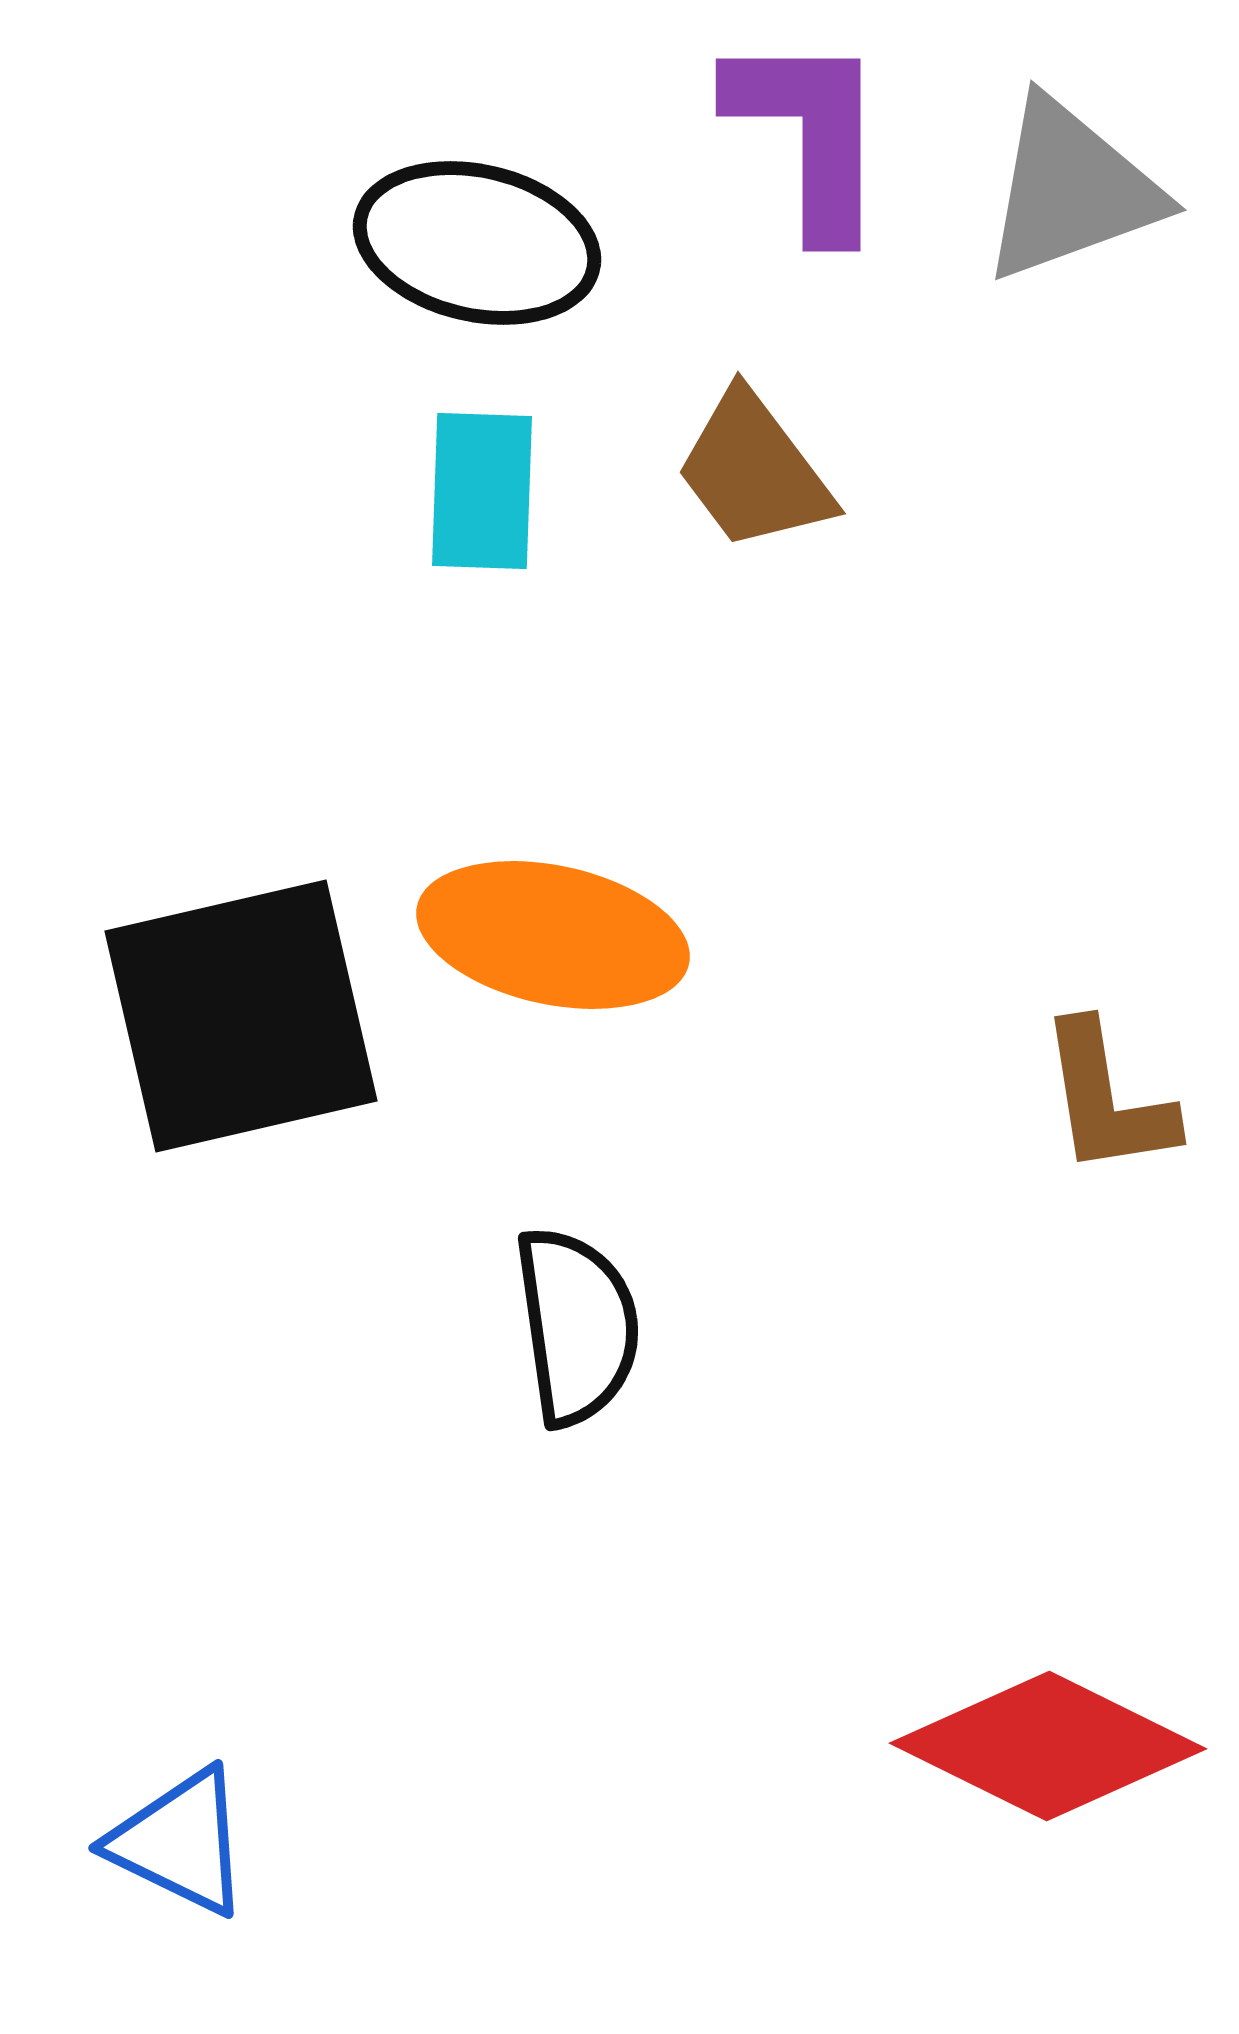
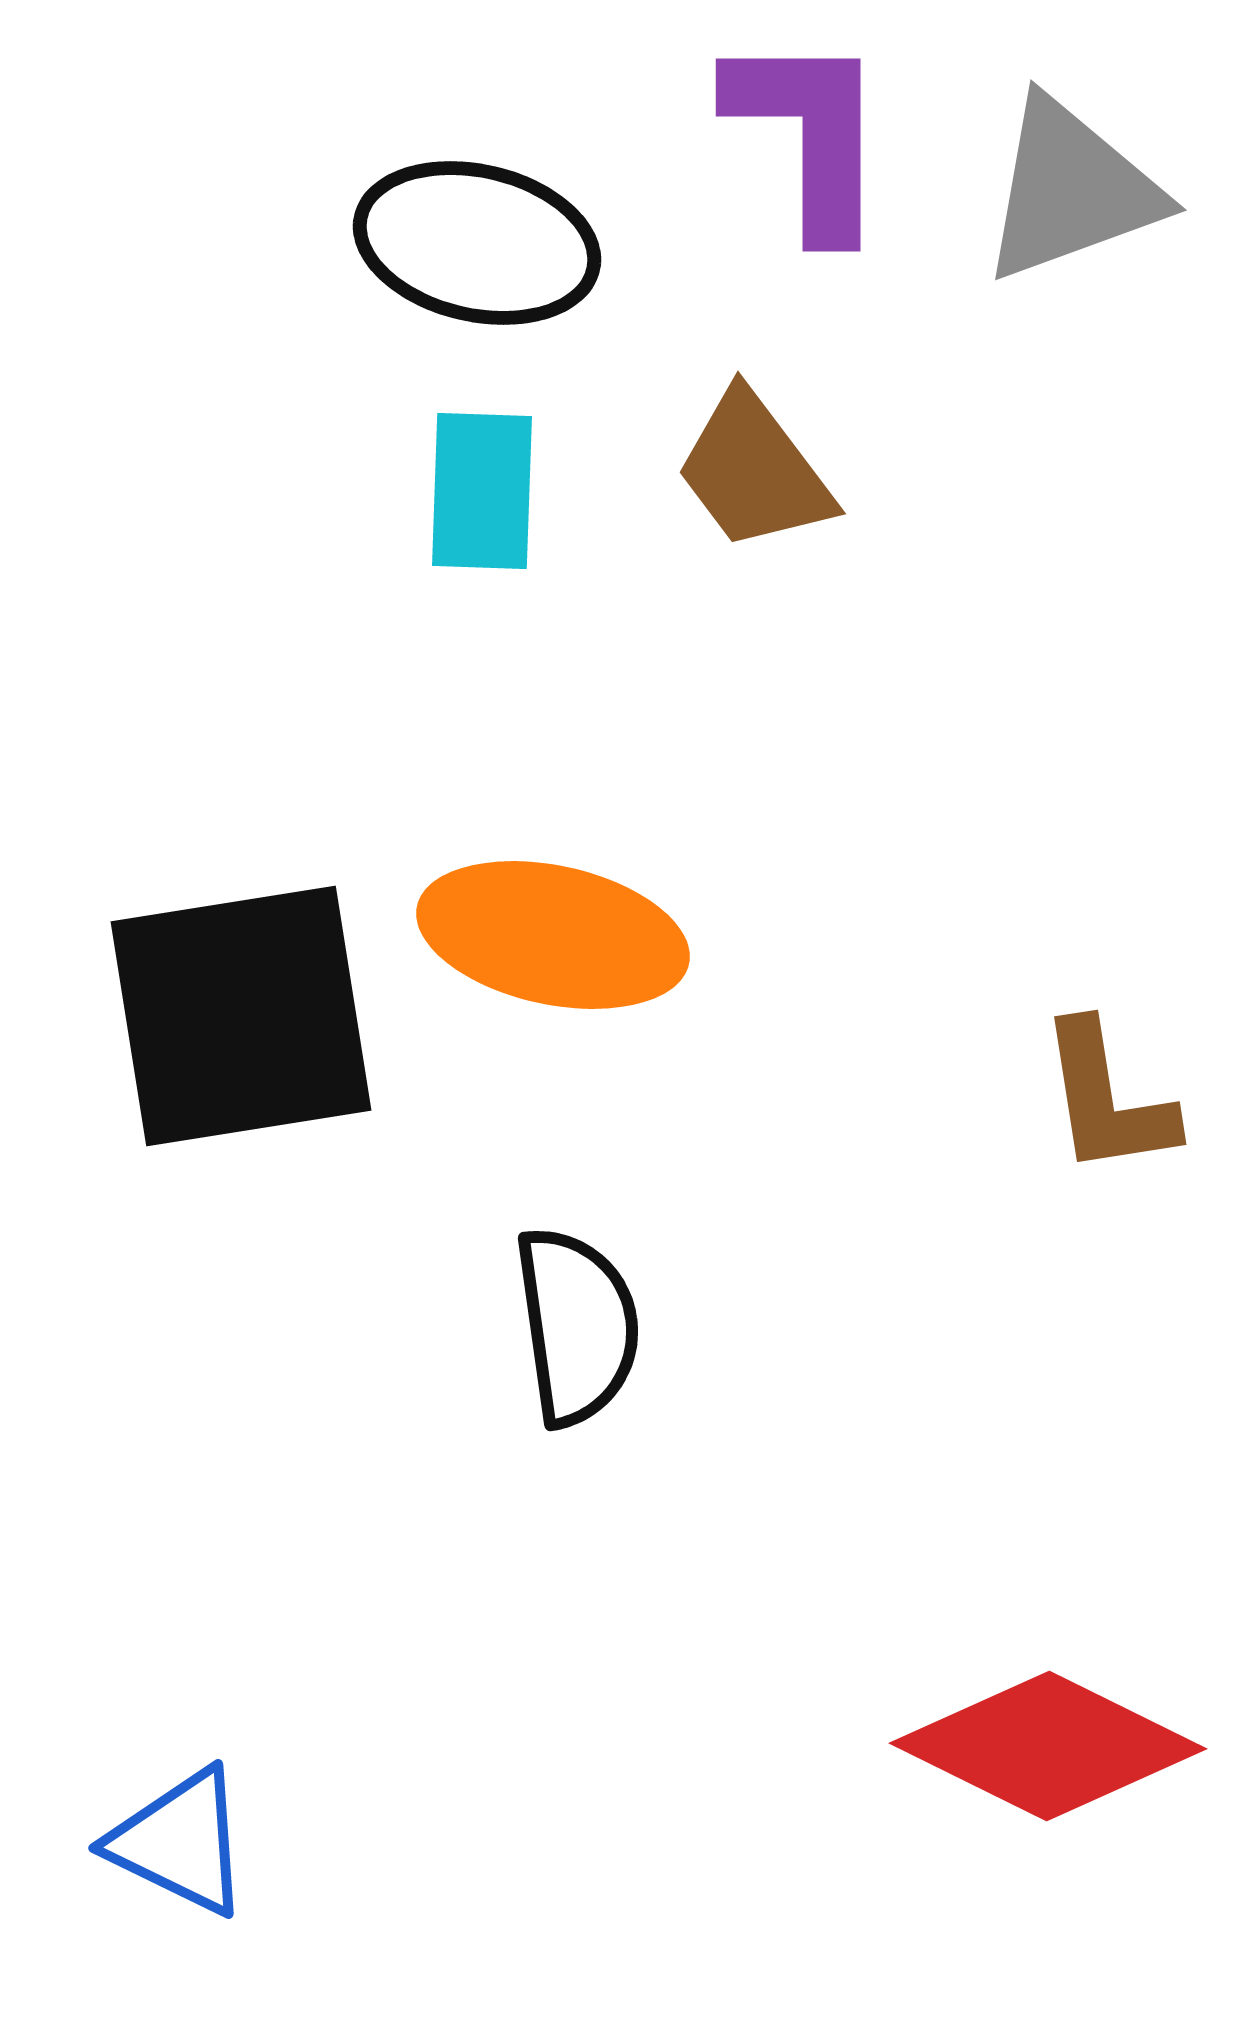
black square: rotated 4 degrees clockwise
